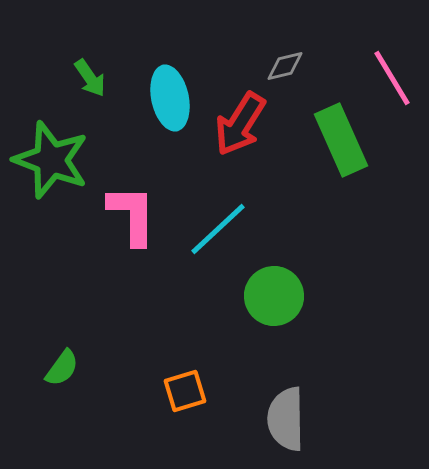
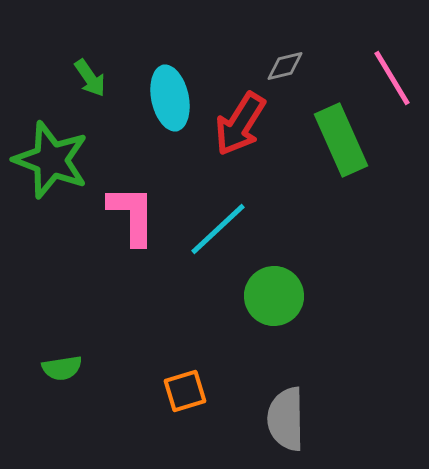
green semicircle: rotated 45 degrees clockwise
